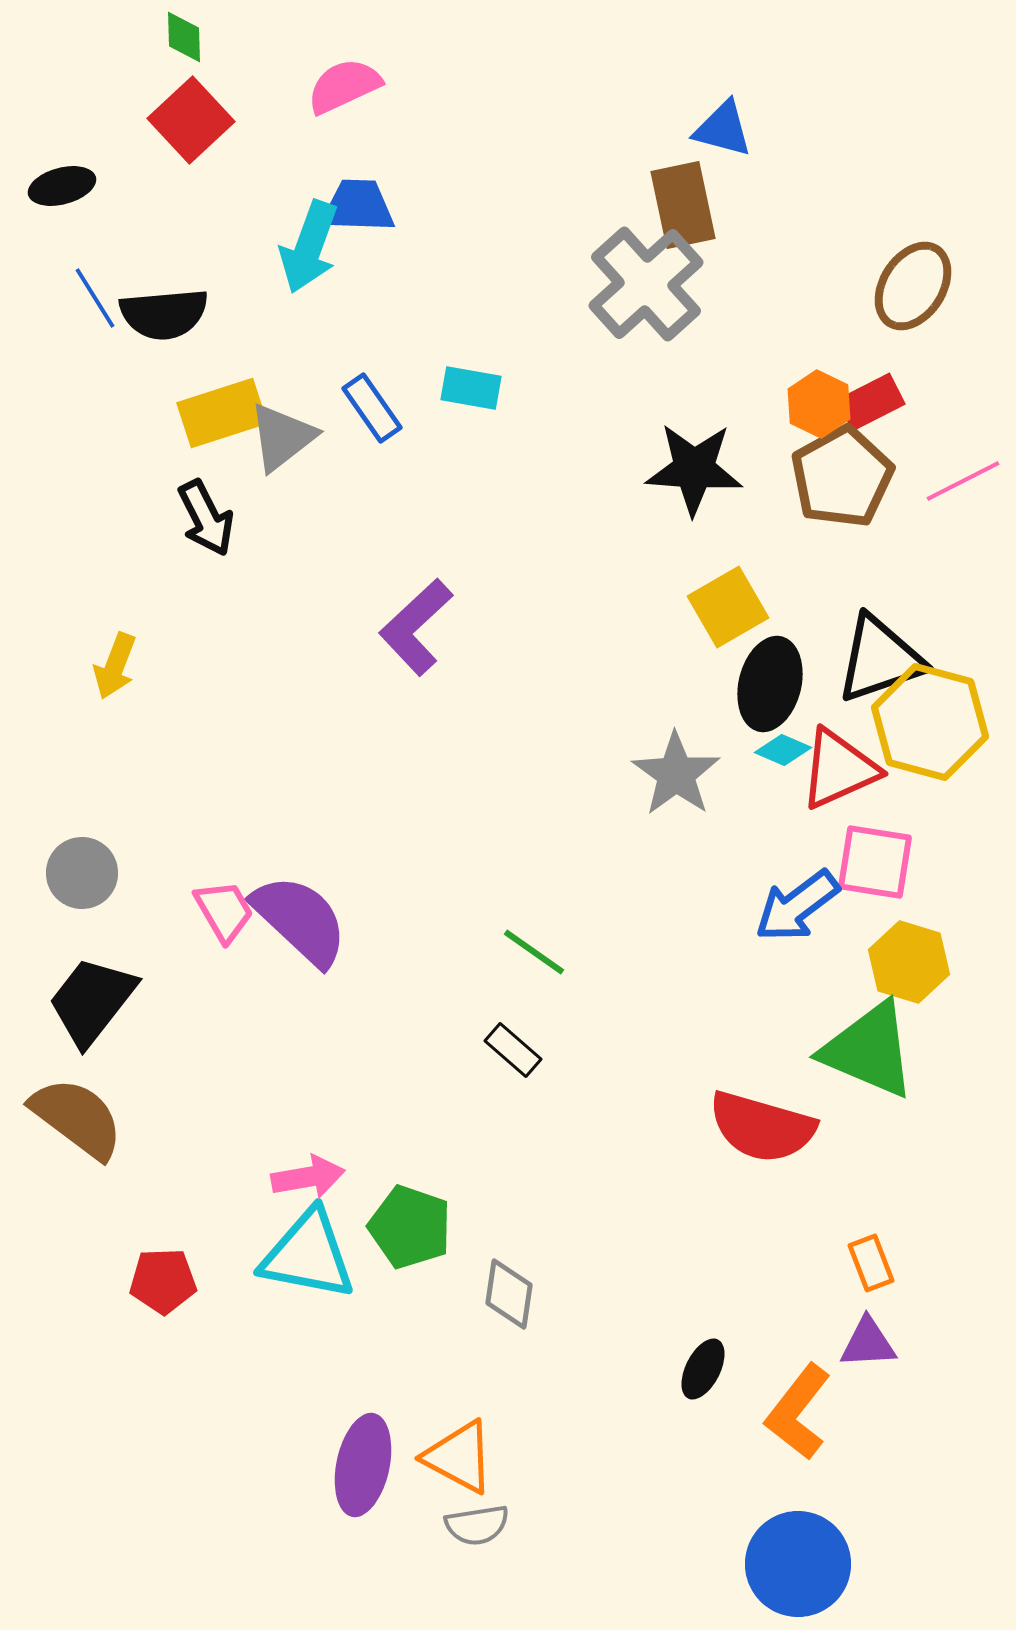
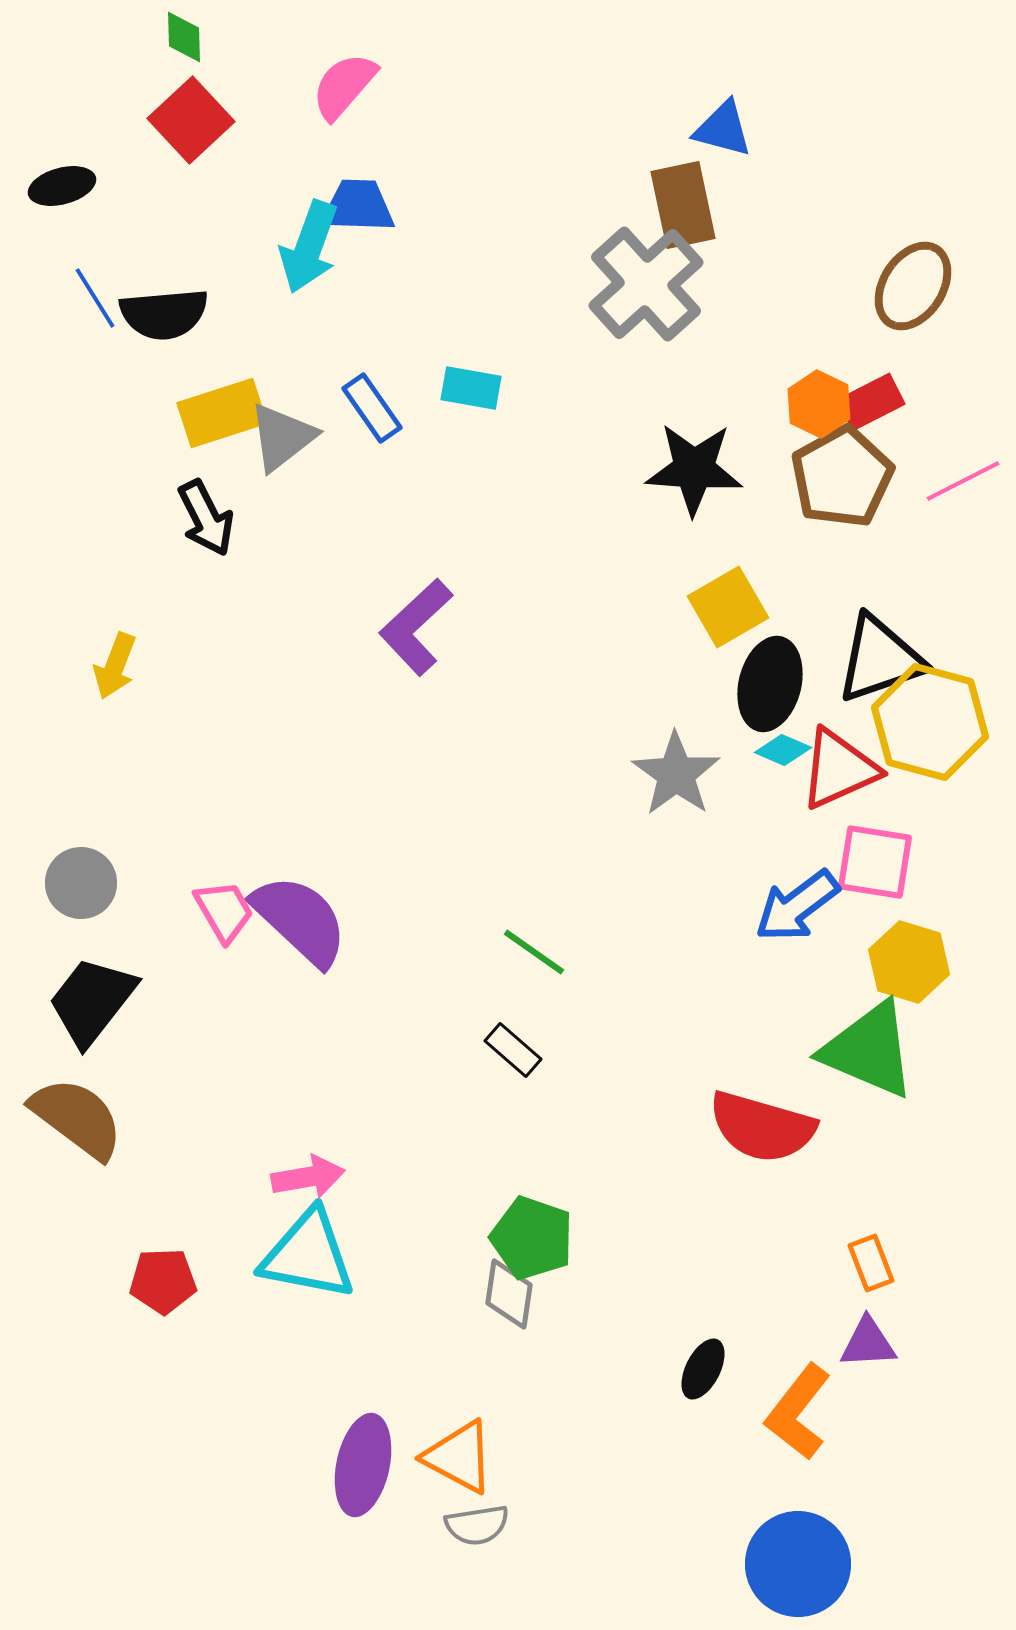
pink semicircle at (344, 86): rotated 24 degrees counterclockwise
gray circle at (82, 873): moved 1 px left, 10 px down
green pentagon at (410, 1227): moved 122 px right, 11 px down
